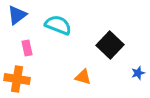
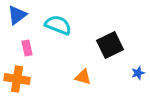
black square: rotated 20 degrees clockwise
